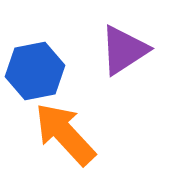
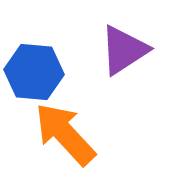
blue hexagon: moved 1 px left, 1 px down; rotated 16 degrees clockwise
